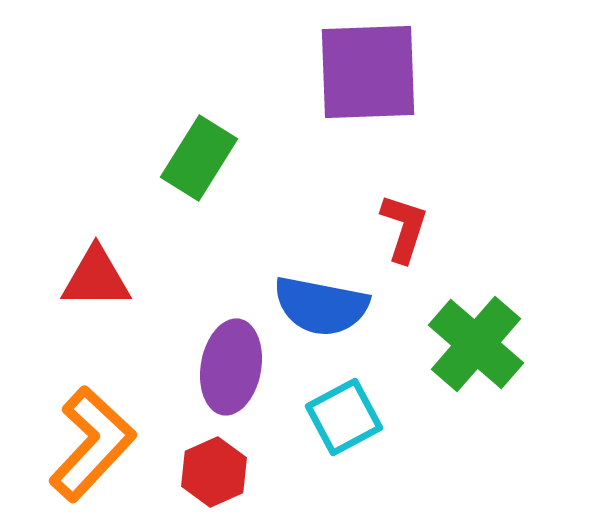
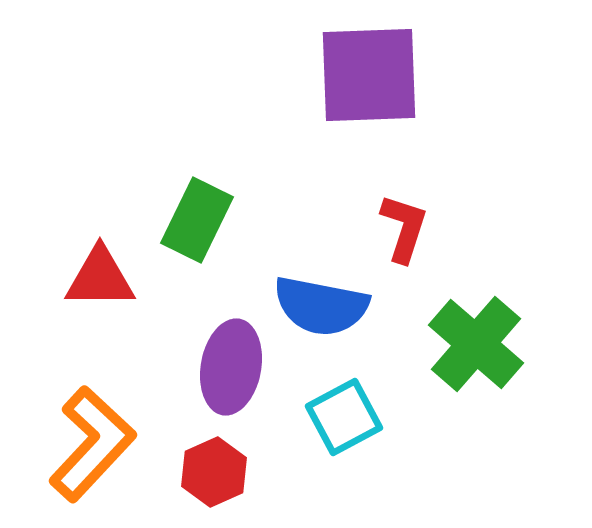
purple square: moved 1 px right, 3 px down
green rectangle: moved 2 px left, 62 px down; rotated 6 degrees counterclockwise
red triangle: moved 4 px right
